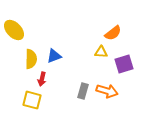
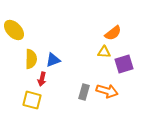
yellow triangle: moved 3 px right
blue triangle: moved 1 px left, 4 px down
gray rectangle: moved 1 px right, 1 px down
